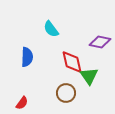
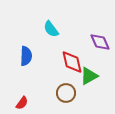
purple diamond: rotated 55 degrees clockwise
blue semicircle: moved 1 px left, 1 px up
green triangle: rotated 36 degrees clockwise
